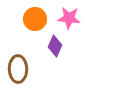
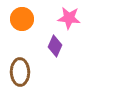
orange circle: moved 13 px left
brown ellipse: moved 2 px right, 3 px down
